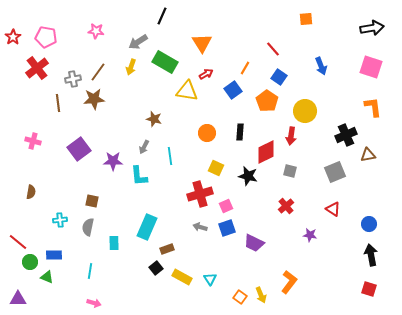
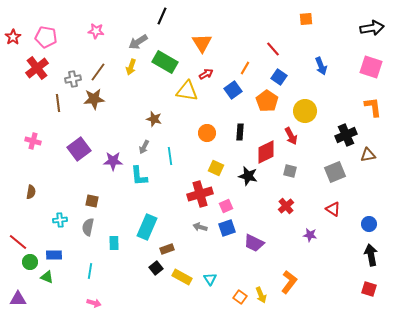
red arrow at (291, 136): rotated 36 degrees counterclockwise
